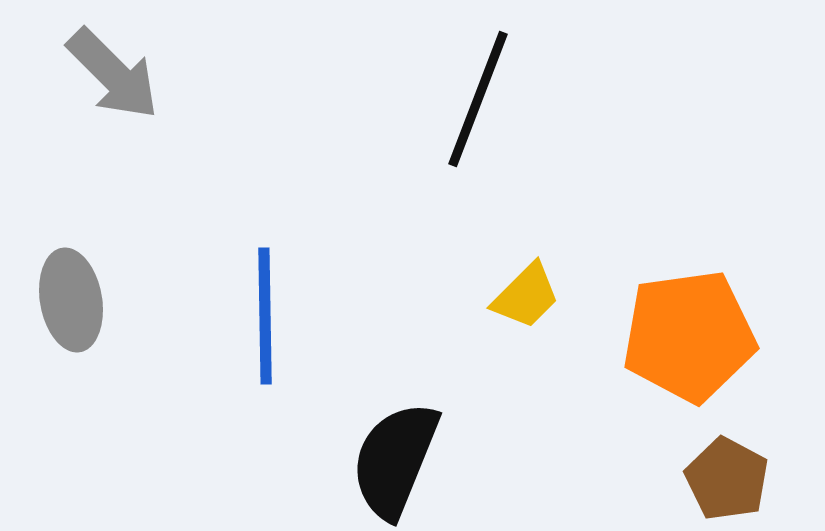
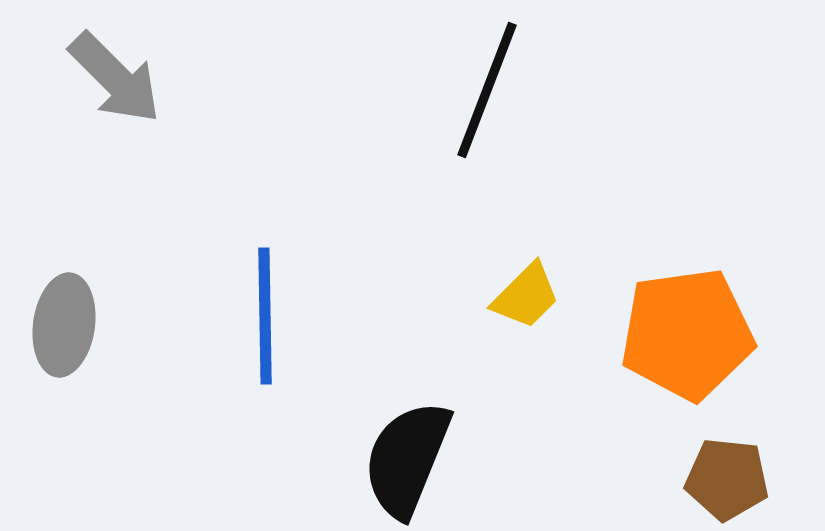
gray arrow: moved 2 px right, 4 px down
black line: moved 9 px right, 9 px up
gray ellipse: moved 7 px left, 25 px down; rotated 18 degrees clockwise
orange pentagon: moved 2 px left, 2 px up
black semicircle: moved 12 px right, 1 px up
brown pentagon: rotated 22 degrees counterclockwise
